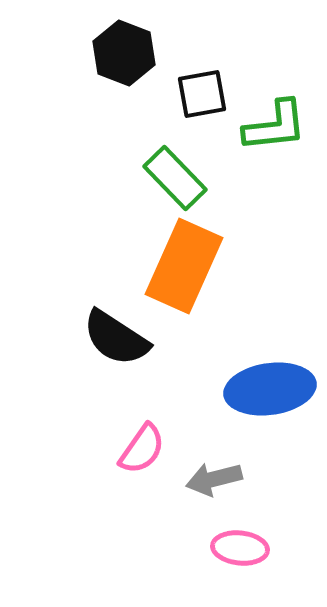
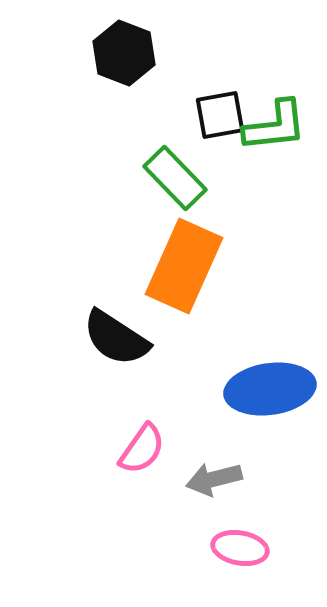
black square: moved 18 px right, 21 px down
pink ellipse: rotated 4 degrees clockwise
